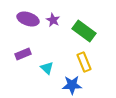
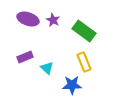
purple rectangle: moved 2 px right, 3 px down
